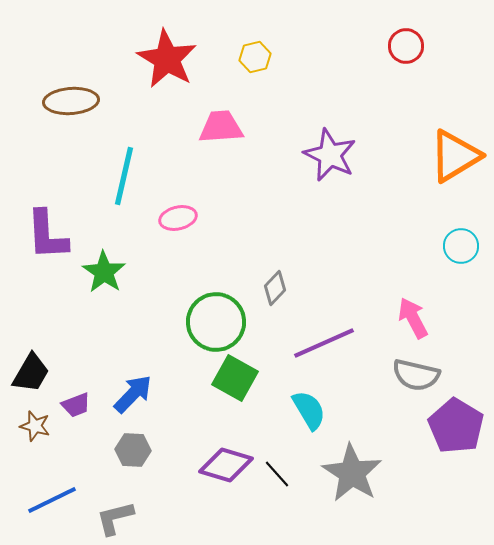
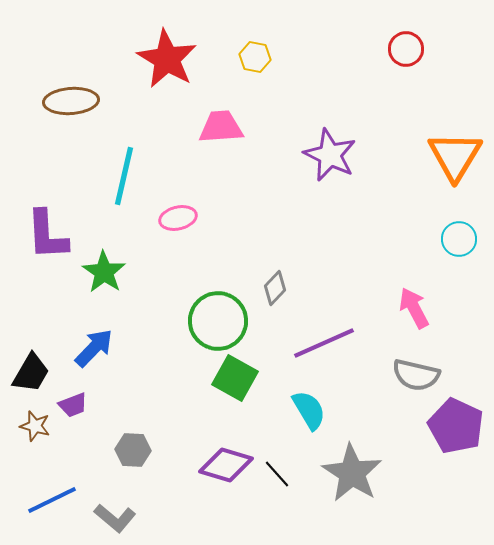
red circle: moved 3 px down
yellow hexagon: rotated 24 degrees clockwise
orange triangle: rotated 28 degrees counterclockwise
cyan circle: moved 2 px left, 7 px up
pink arrow: moved 1 px right, 10 px up
green circle: moved 2 px right, 1 px up
blue arrow: moved 39 px left, 46 px up
purple trapezoid: moved 3 px left
purple pentagon: rotated 6 degrees counterclockwise
gray L-shape: rotated 126 degrees counterclockwise
